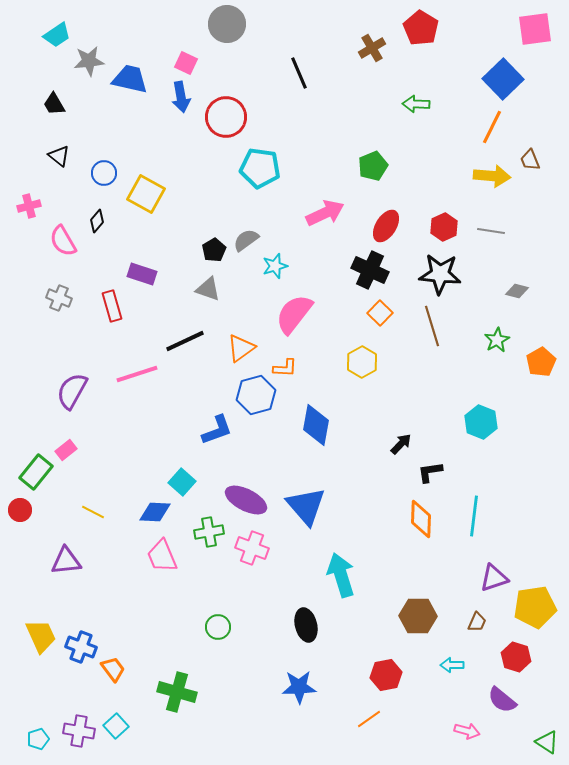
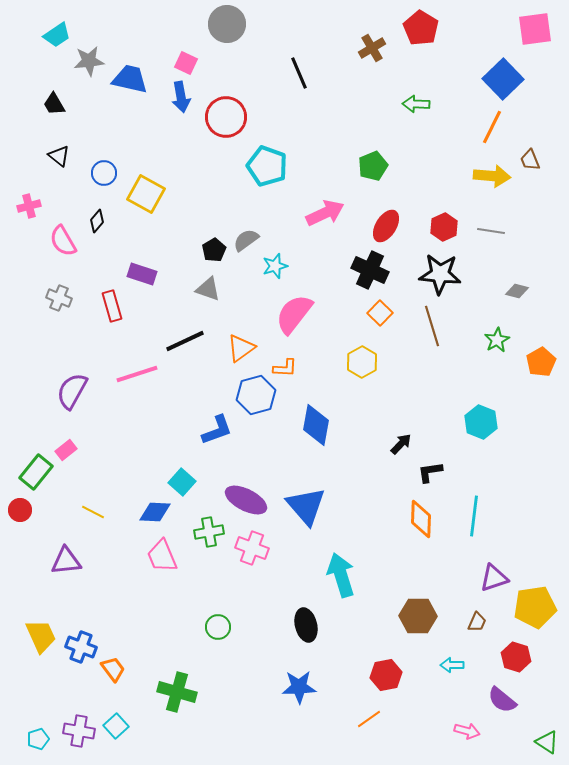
cyan pentagon at (260, 168): moved 7 px right, 2 px up; rotated 12 degrees clockwise
